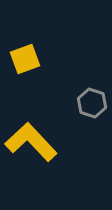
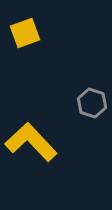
yellow square: moved 26 px up
